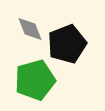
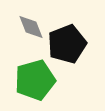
gray diamond: moved 1 px right, 2 px up
